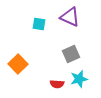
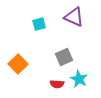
purple triangle: moved 4 px right
cyan square: rotated 24 degrees counterclockwise
gray square: moved 7 px left, 3 px down
cyan star: rotated 30 degrees counterclockwise
